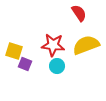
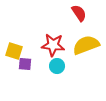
purple square: rotated 16 degrees counterclockwise
